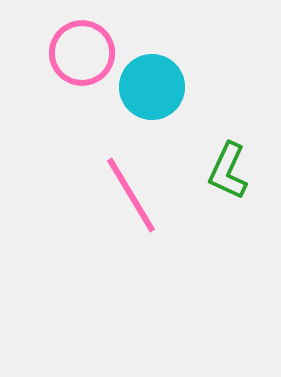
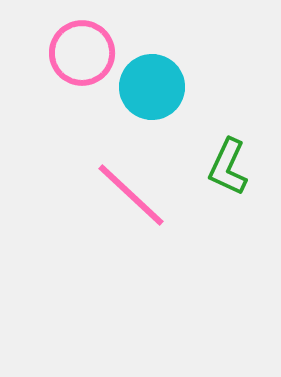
green L-shape: moved 4 px up
pink line: rotated 16 degrees counterclockwise
